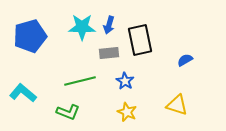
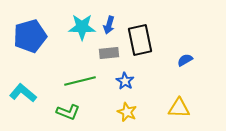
yellow triangle: moved 2 px right, 3 px down; rotated 15 degrees counterclockwise
